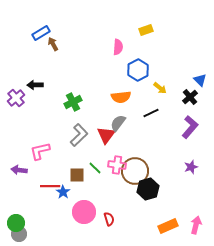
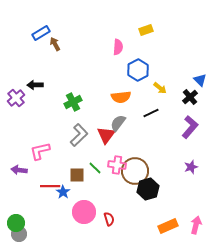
brown arrow: moved 2 px right
